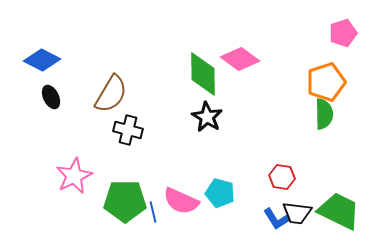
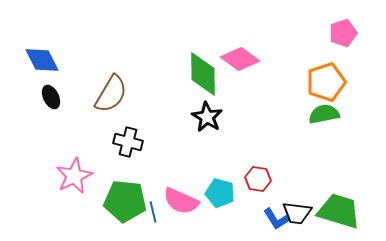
blue diamond: rotated 36 degrees clockwise
green semicircle: rotated 100 degrees counterclockwise
black cross: moved 12 px down
red hexagon: moved 24 px left, 2 px down
green pentagon: rotated 6 degrees clockwise
green trapezoid: rotated 9 degrees counterclockwise
